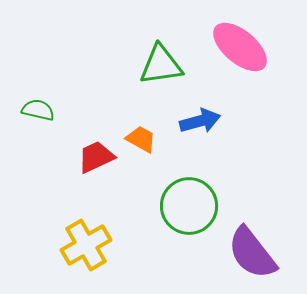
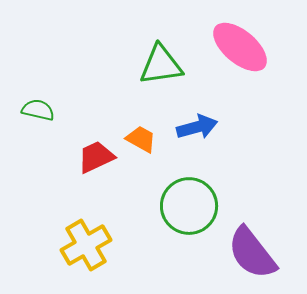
blue arrow: moved 3 px left, 6 px down
